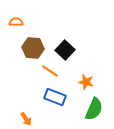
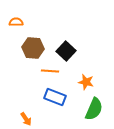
black square: moved 1 px right, 1 px down
orange line: rotated 30 degrees counterclockwise
